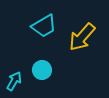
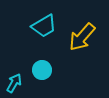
cyan arrow: moved 2 px down
